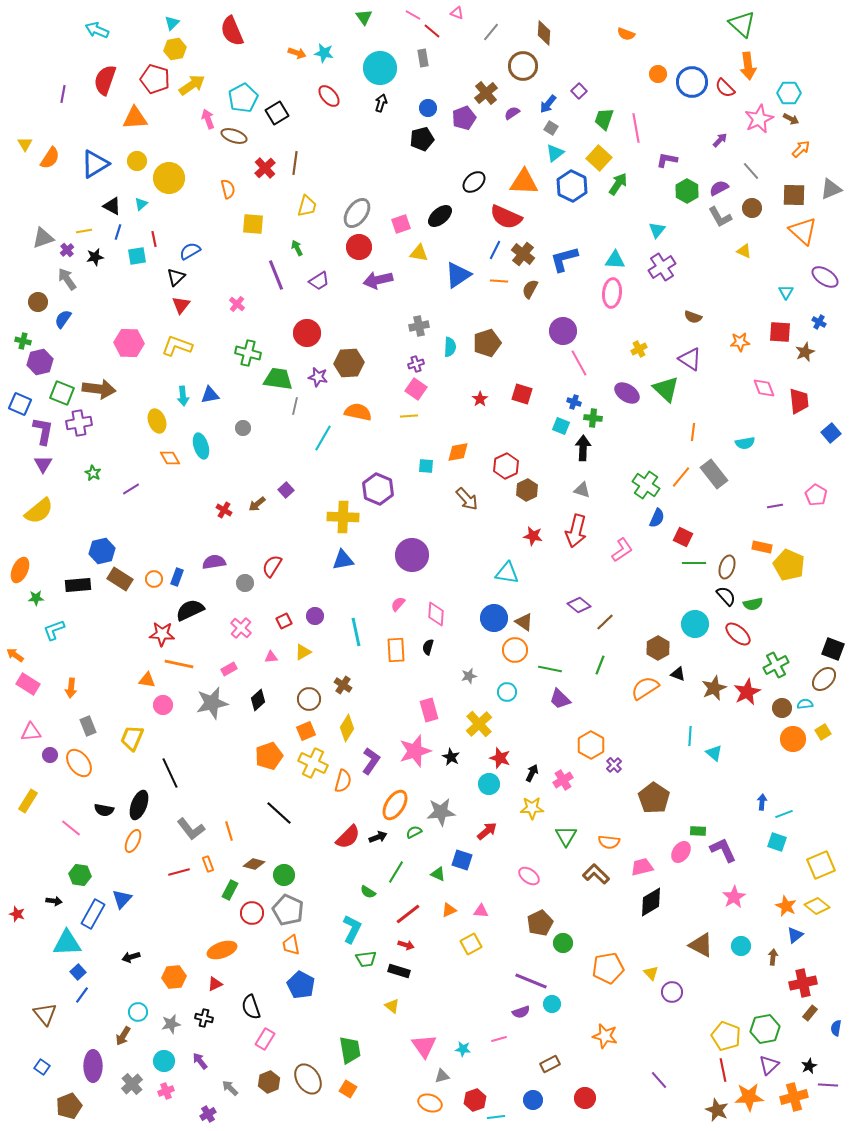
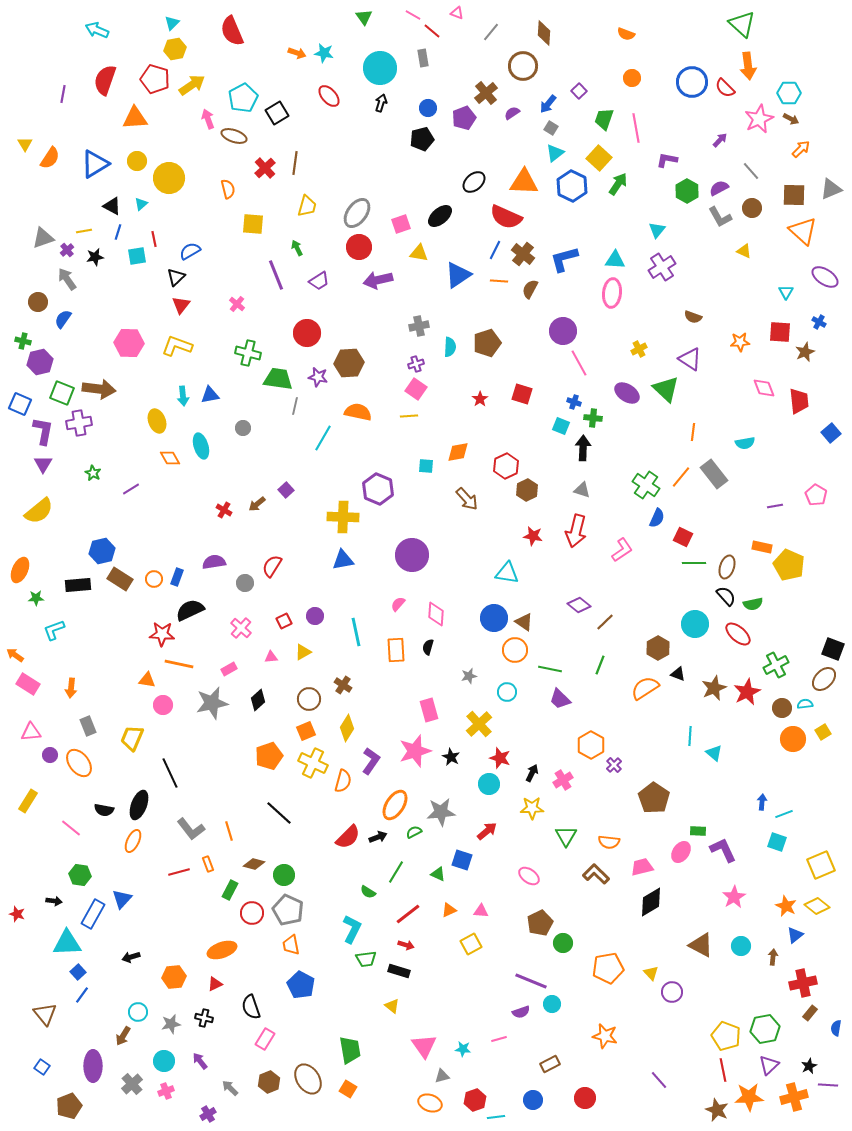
orange circle at (658, 74): moved 26 px left, 4 px down
